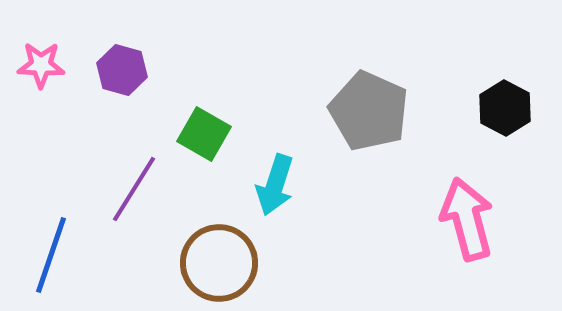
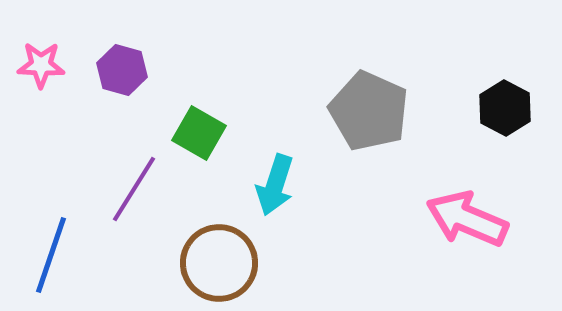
green square: moved 5 px left, 1 px up
pink arrow: rotated 52 degrees counterclockwise
